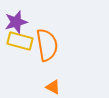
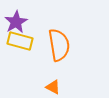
purple star: rotated 15 degrees counterclockwise
orange semicircle: moved 12 px right
